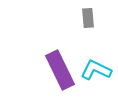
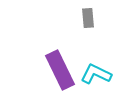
cyan L-shape: moved 4 px down
